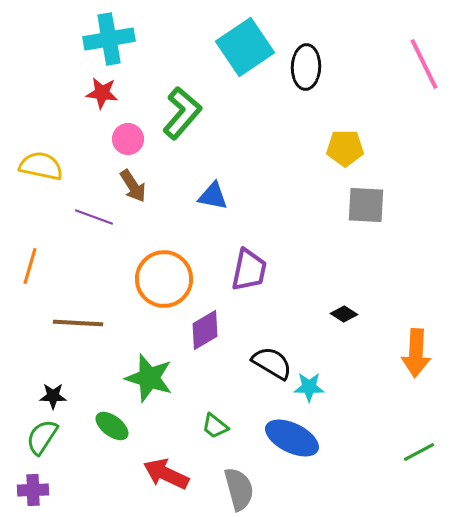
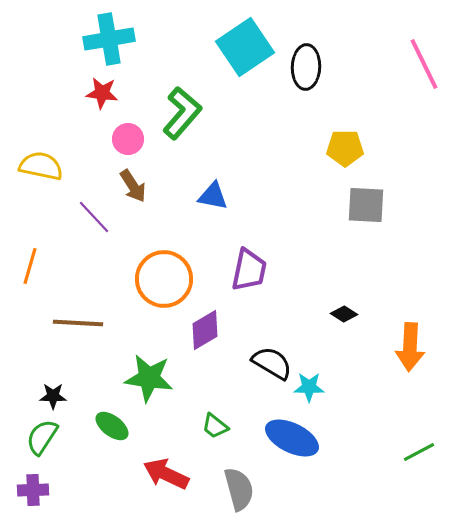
purple line: rotated 27 degrees clockwise
orange arrow: moved 6 px left, 6 px up
green star: rotated 9 degrees counterclockwise
